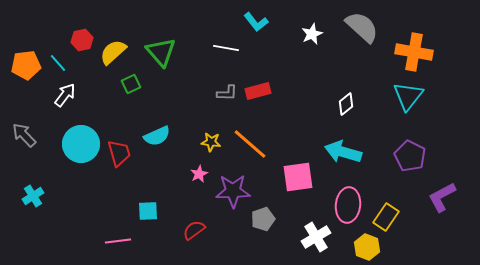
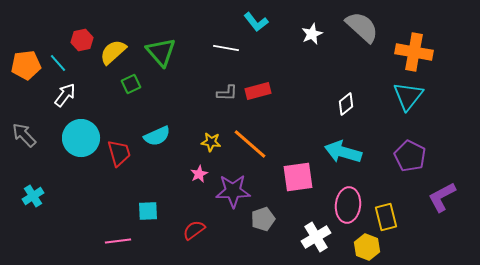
cyan circle: moved 6 px up
yellow rectangle: rotated 48 degrees counterclockwise
